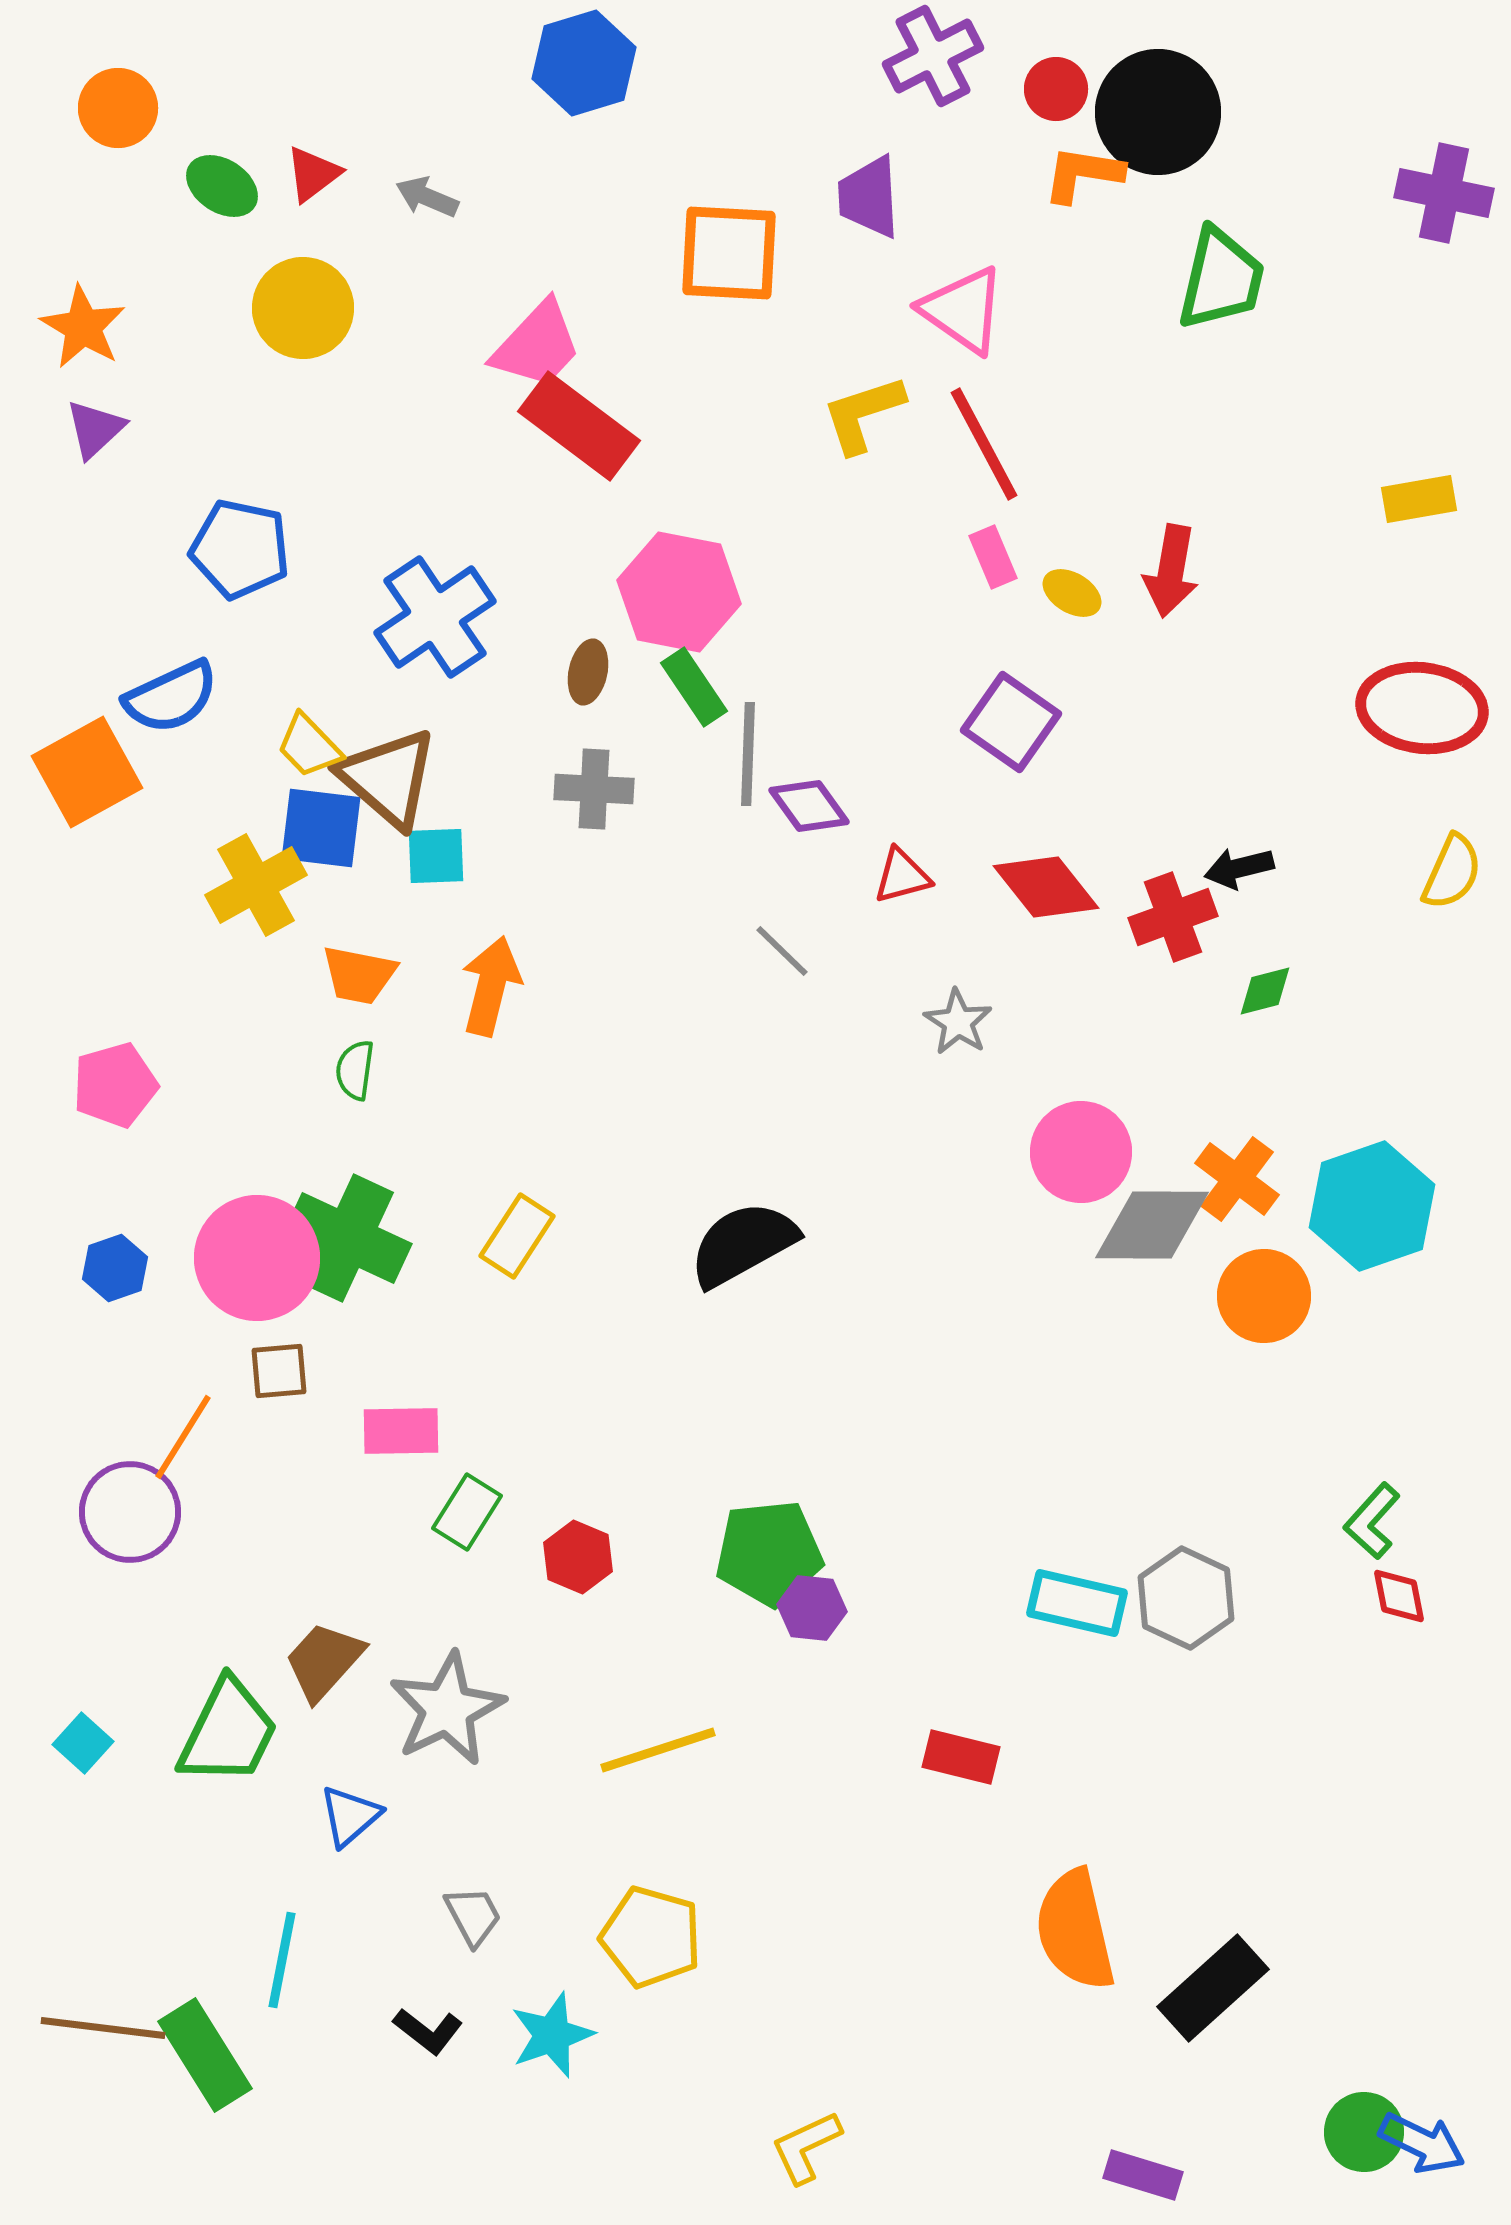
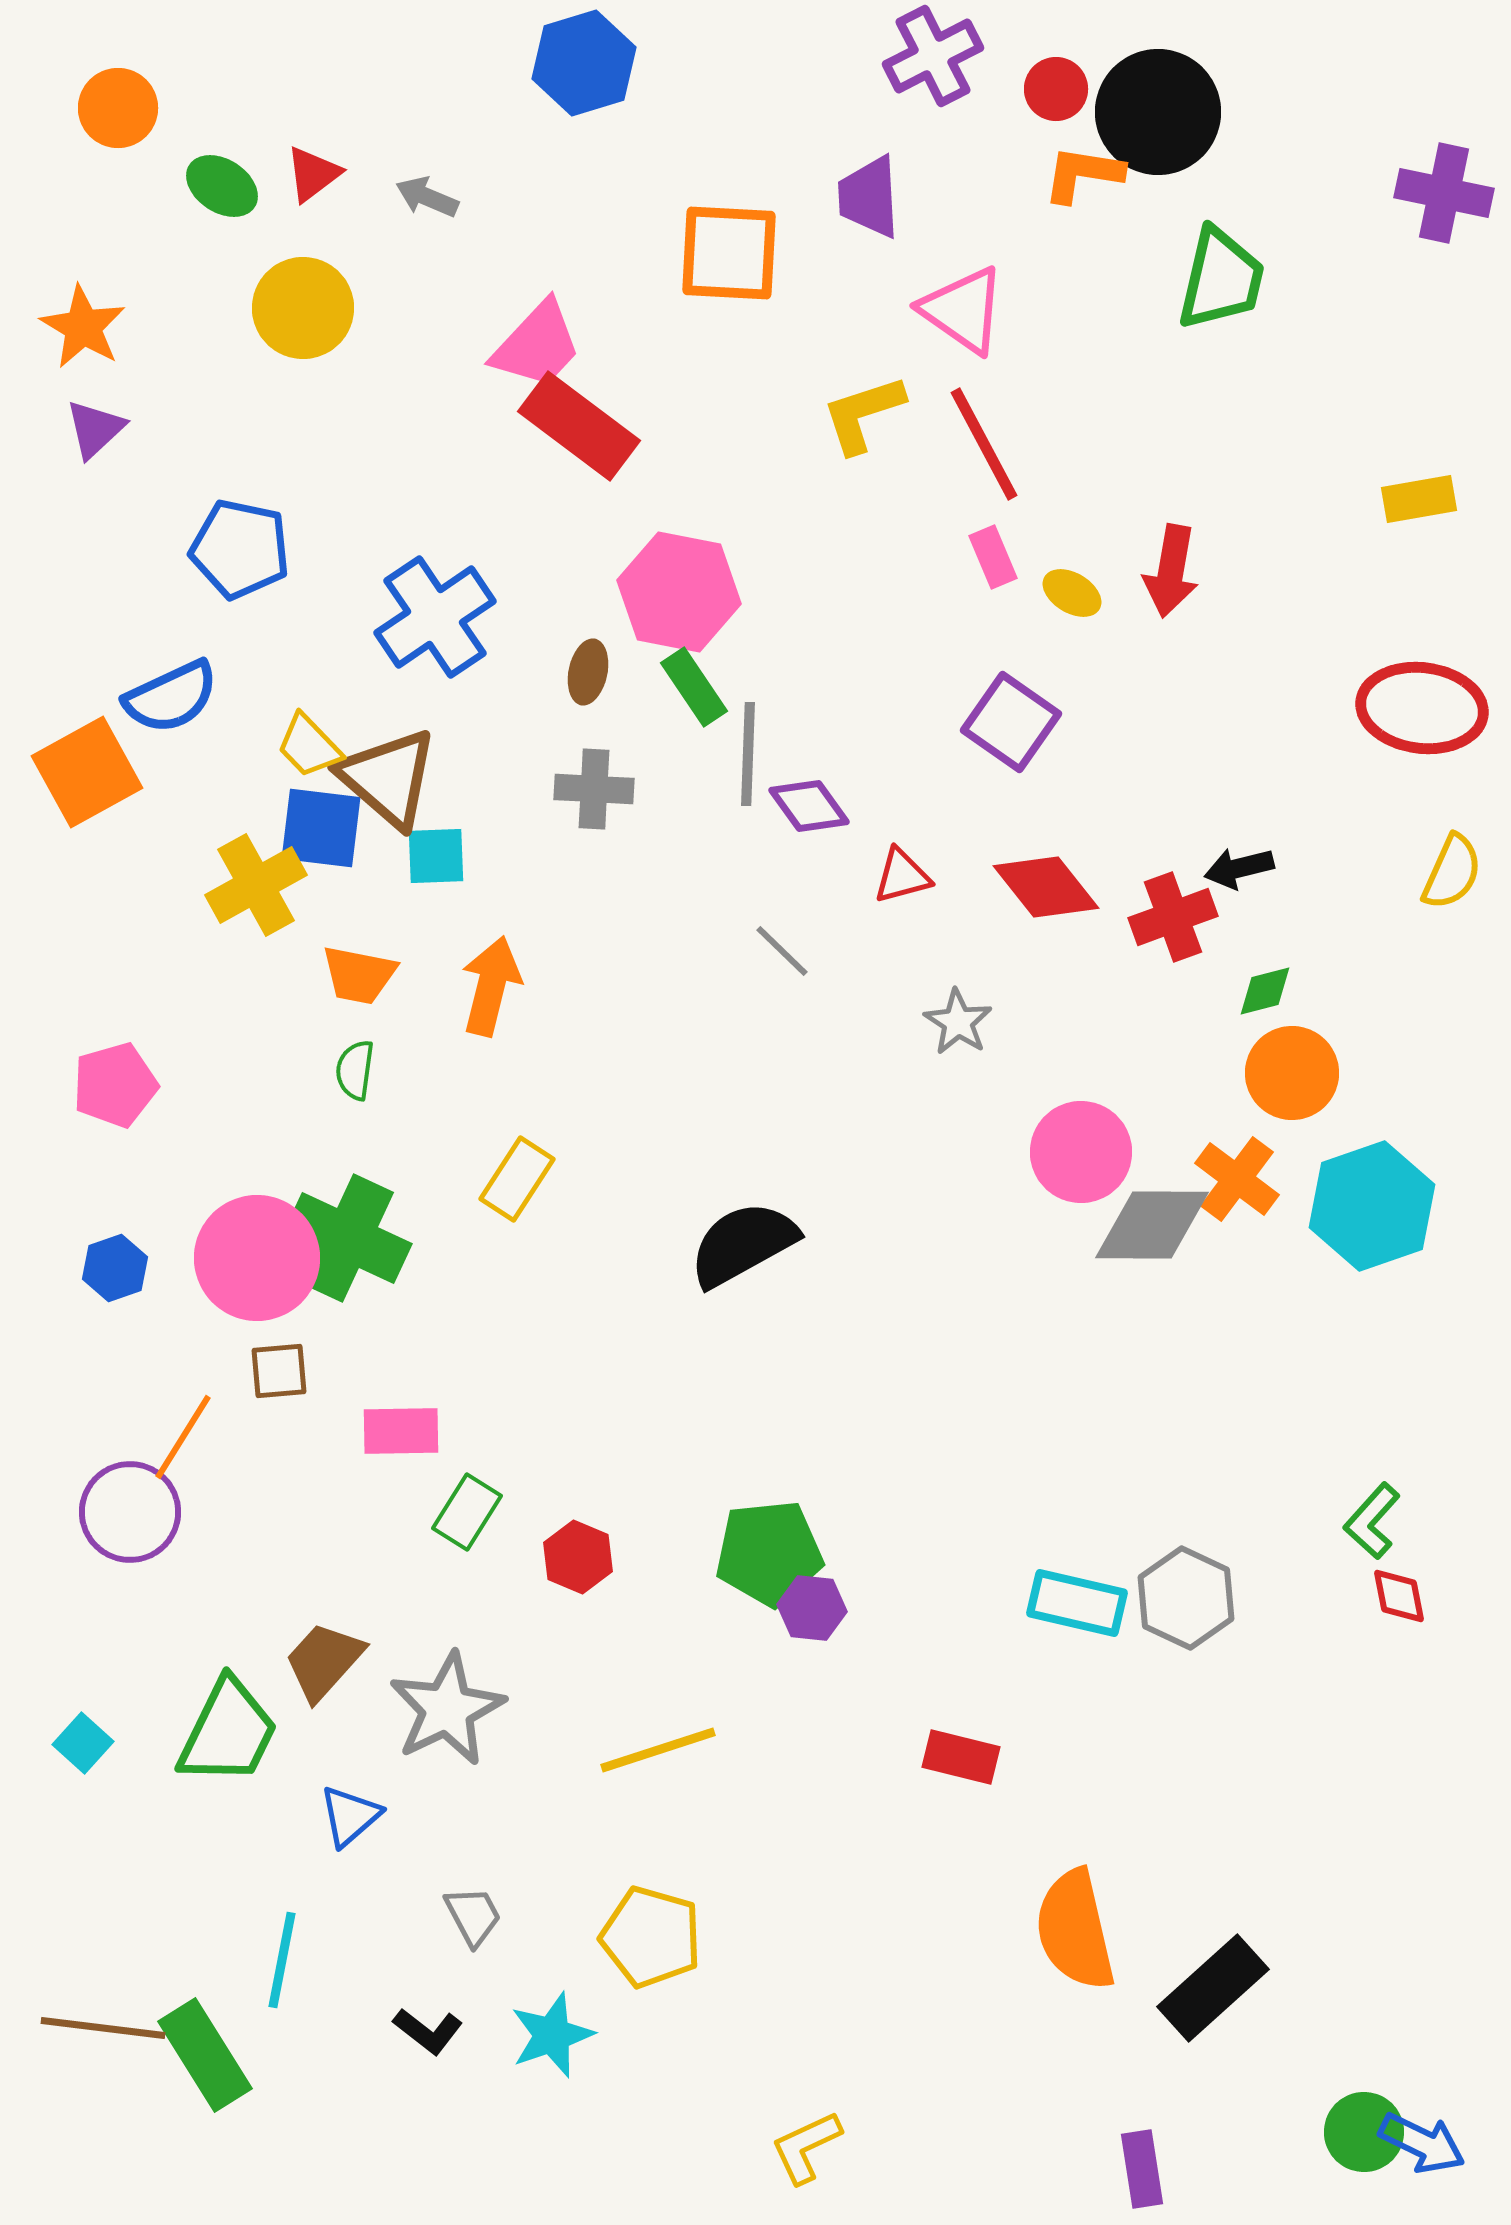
yellow rectangle at (517, 1236): moved 57 px up
orange circle at (1264, 1296): moved 28 px right, 223 px up
purple rectangle at (1143, 2175): moved 1 px left, 6 px up; rotated 64 degrees clockwise
